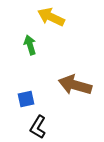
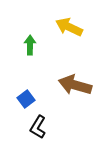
yellow arrow: moved 18 px right, 10 px down
green arrow: rotated 18 degrees clockwise
blue square: rotated 24 degrees counterclockwise
